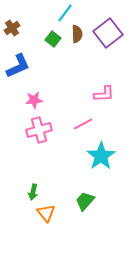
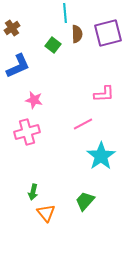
cyan line: rotated 42 degrees counterclockwise
purple square: rotated 24 degrees clockwise
green square: moved 6 px down
pink star: rotated 18 degrees clockwise
pink cross: moved 12 px left, 2 px down
